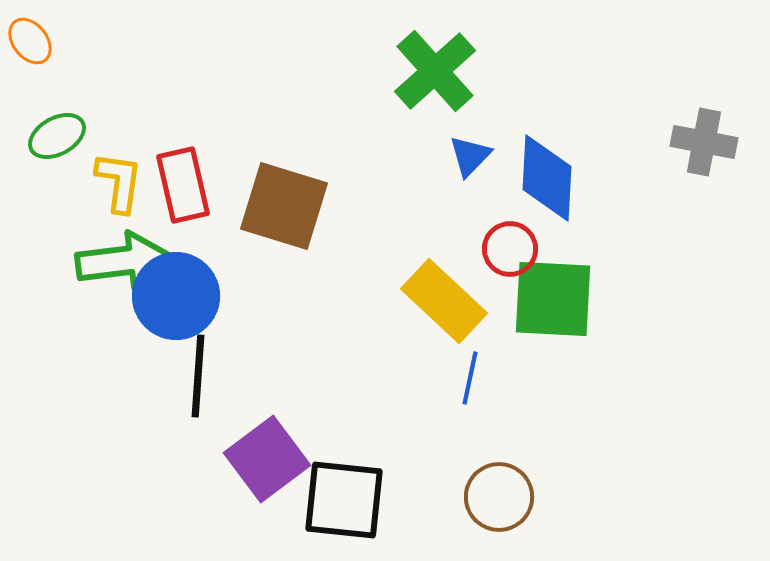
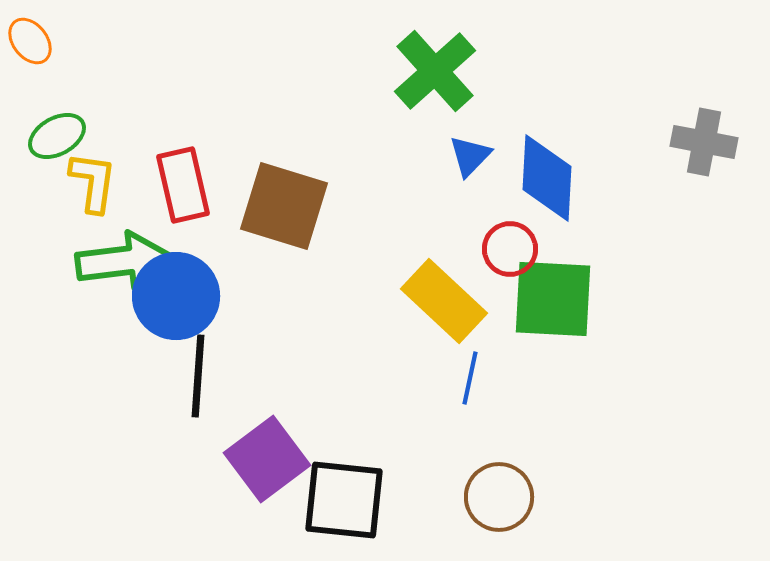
yellow L-shape: moved 26 px left
